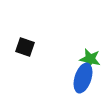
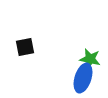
black square: rotated 30 degrees counterclockwise
